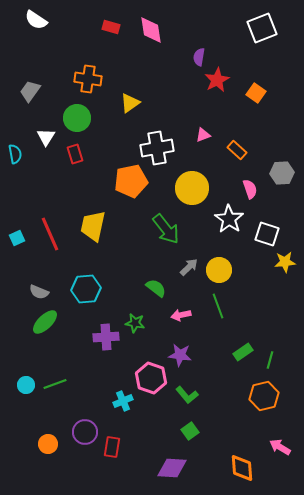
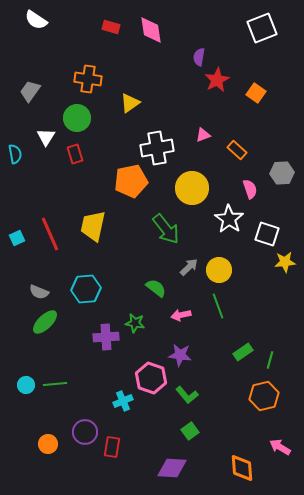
green line at (55, 384): rotated 15 degrees clockwise
